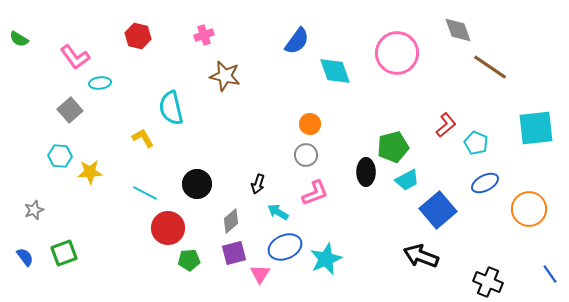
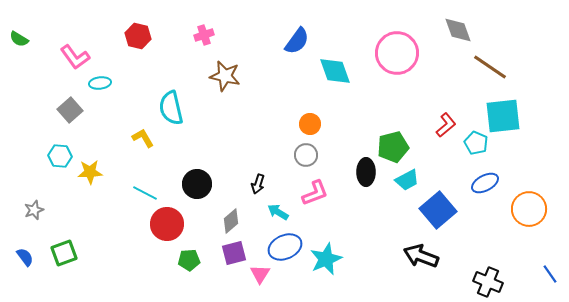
cyan square at (536, 128): moved 33 px left, 12 px up
red circle at (168, 228): moved 1 px left, 4 px up
